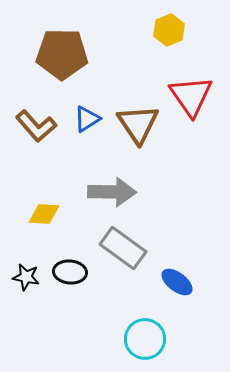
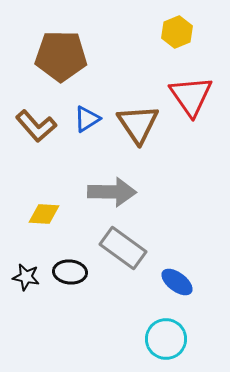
yellow hexagon: moved 8 px right, 2 px down
brown pentagon: moved 1 px left, 2 px down
cyan circle: moved 21 px right
